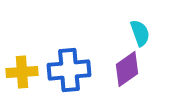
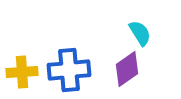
cyan semicircle: rotated 12 degrees counterclockwise
